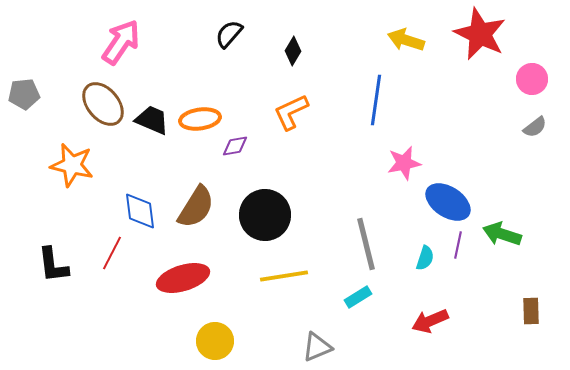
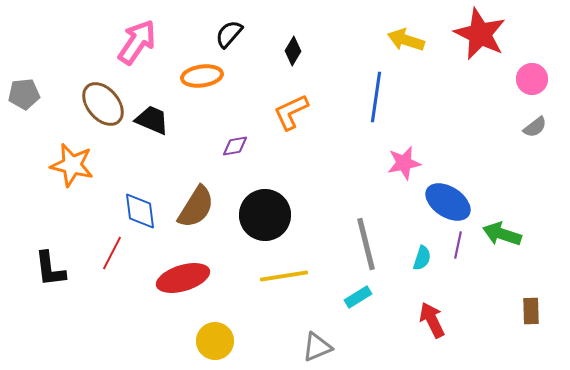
pink arrow: moved 16 px right
blue line: moved 3 px up
orange ellipse: moved 2 px right, 43 px up
cyan semicircle: moved 3 px left
black L-shape: moved 3 px left, 4 px down
red arrow: moved 2 px right, 1 px up; rotated 87 degrees clockwise
